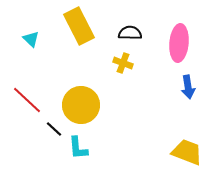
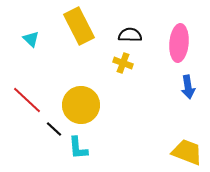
black semicircle: moved 2 px down
